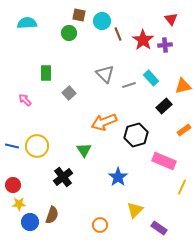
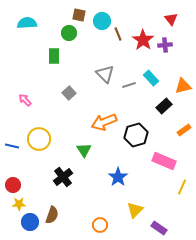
green rectangle: moved 8 px right, 17 px up
yellow circle: moved 2 px right, 7 px up
